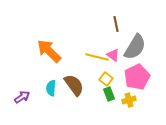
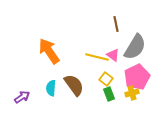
orange arrow: rotated 12 degrees clockwise
yellow cross: moved 3 px right, 7 px up
